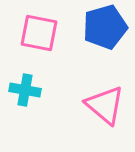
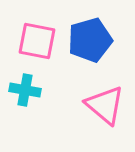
blue pentagon: moved 15 px left, 13 px down
pink square: moved 2 px left, 8 px down
